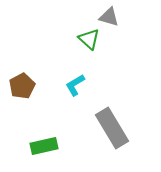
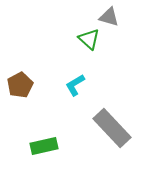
brown pentagon: moved 2 px left, 1 px up
gray rectangle: rotated 12 degrees counterclockwise
